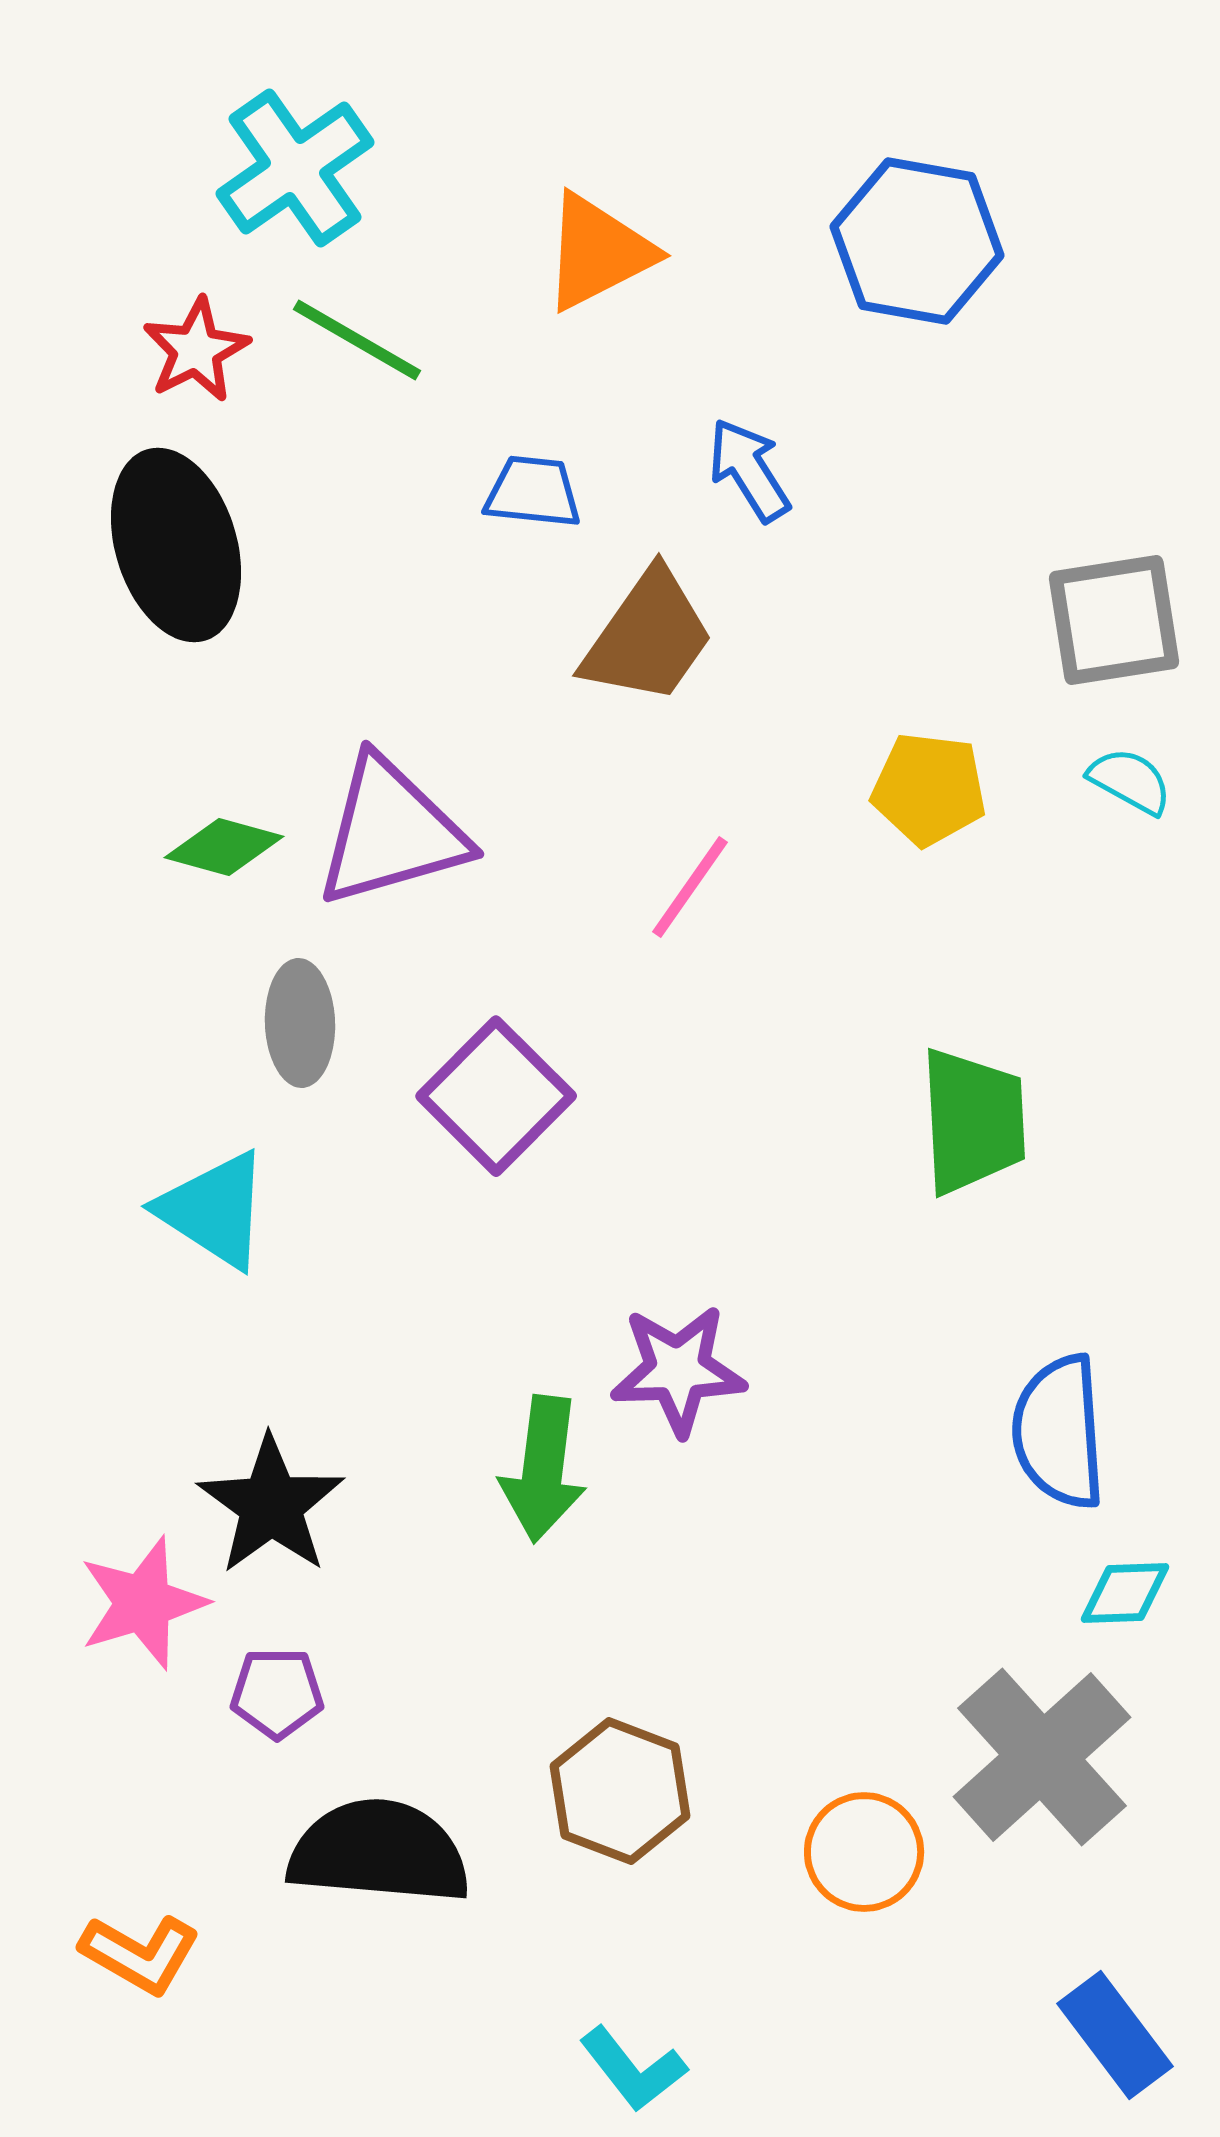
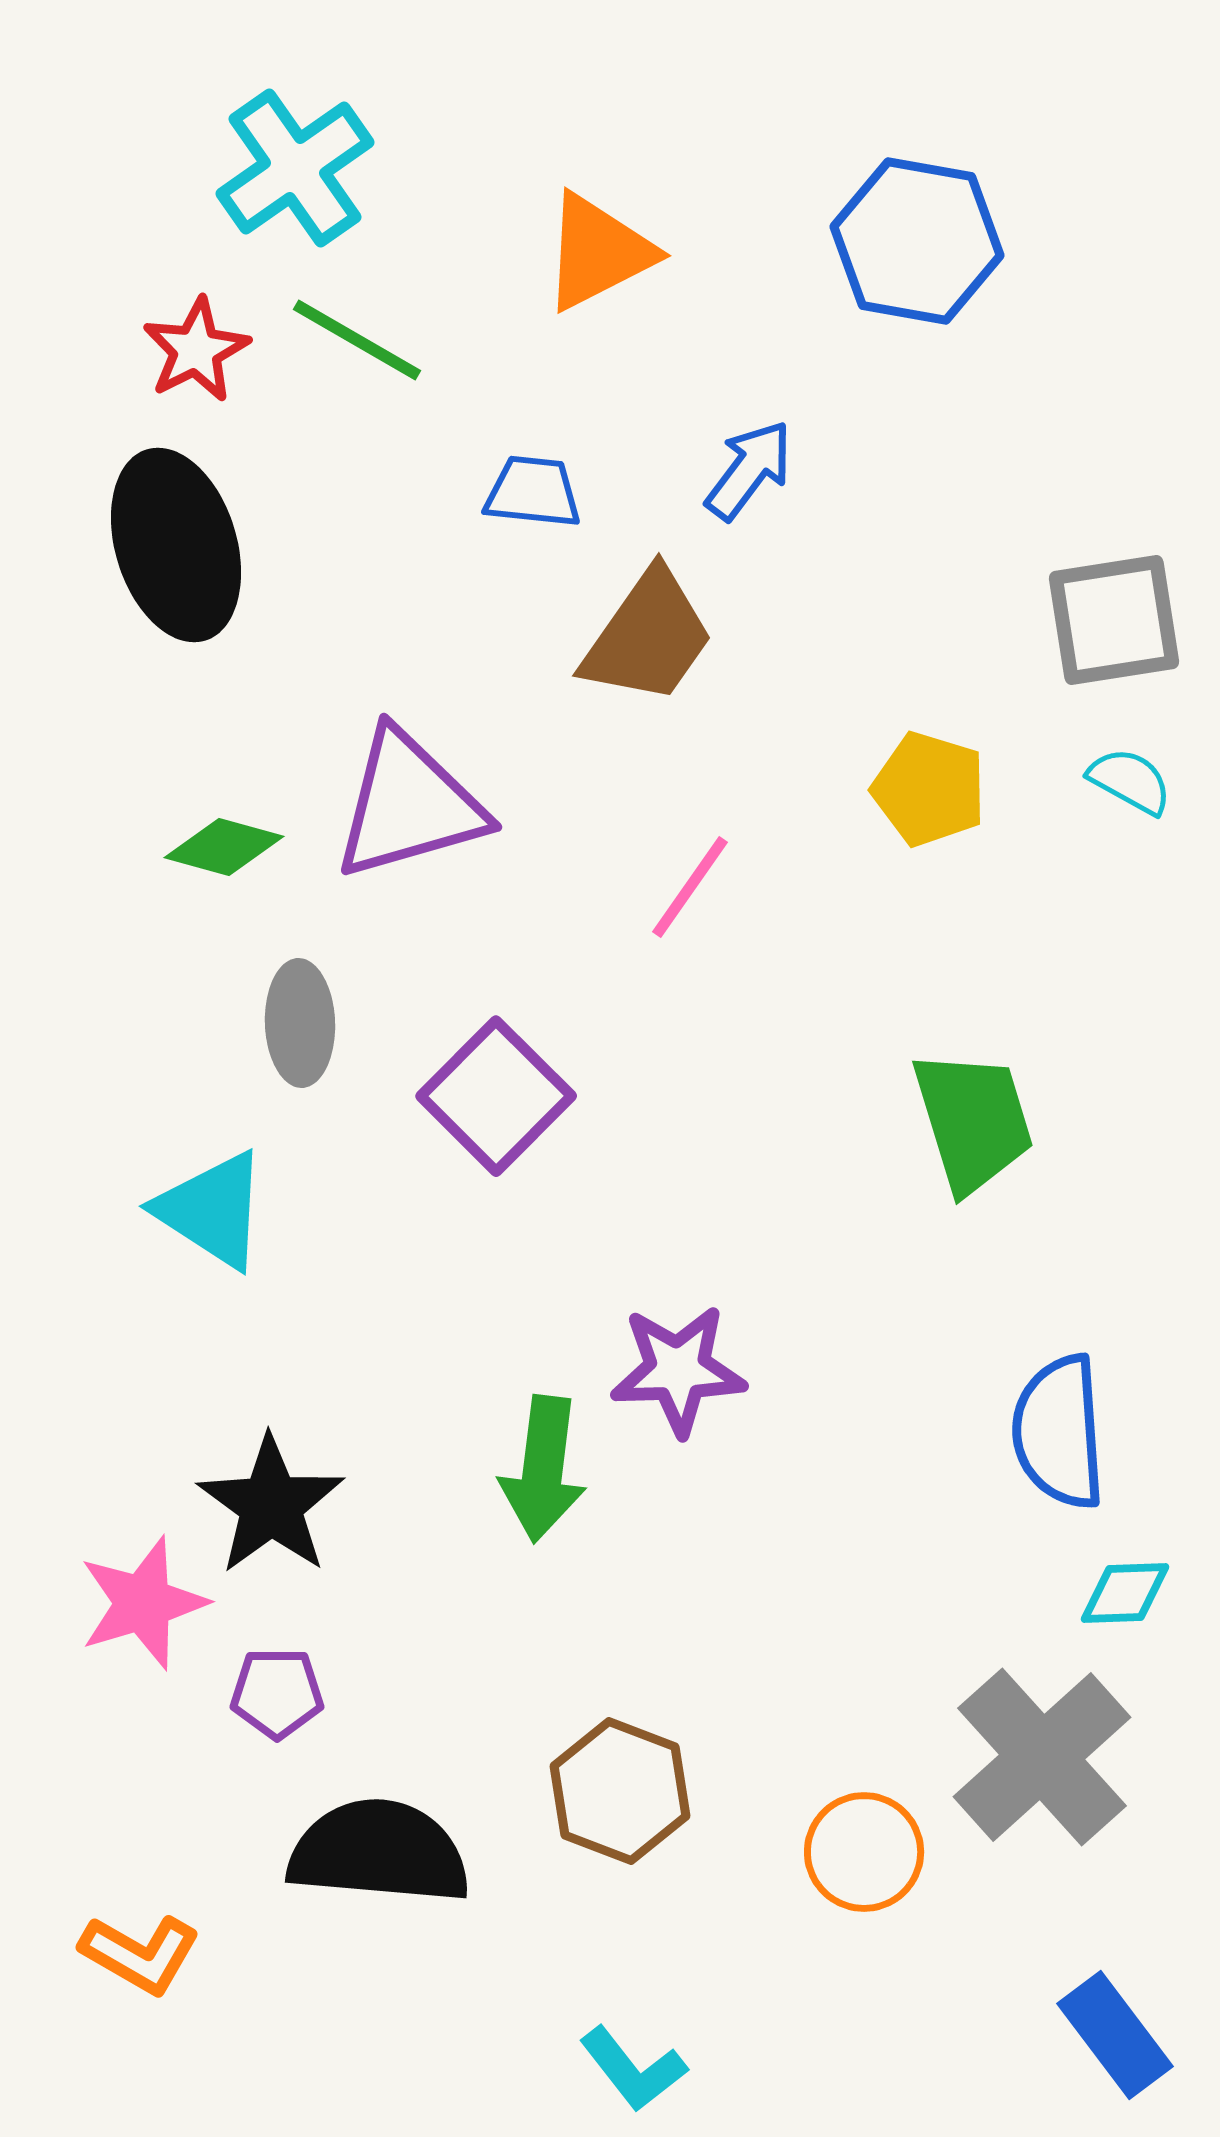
blue arrow: rotated 69 degrees clockwise
yellow pentagon: rotated 10 degrees clockwise
purple triangle: moved 18 px right, 27 px up
green trapezoid: rotated 14 degrees counterclockwise
cyan triangle: moved 2 px left
